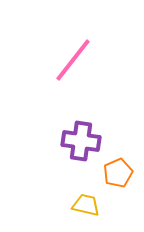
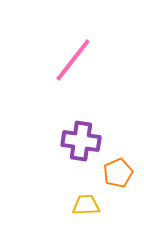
yellow trapezoid: rotated 16 degrees counterclockwise
